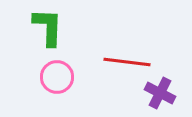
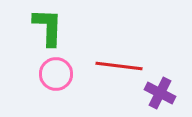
red line: moved 8 px left, 4 px down
pink circle: moved 1 px left, 3 px up
